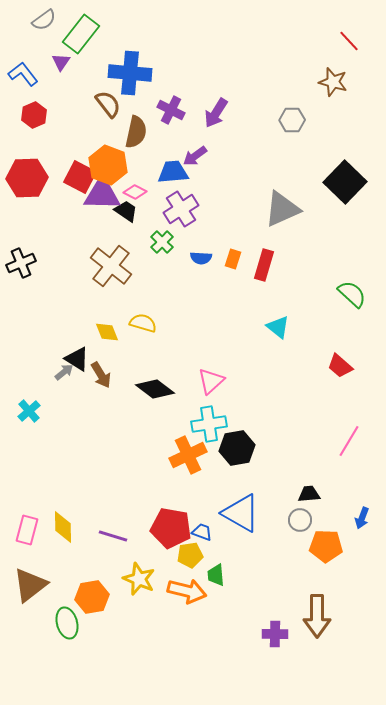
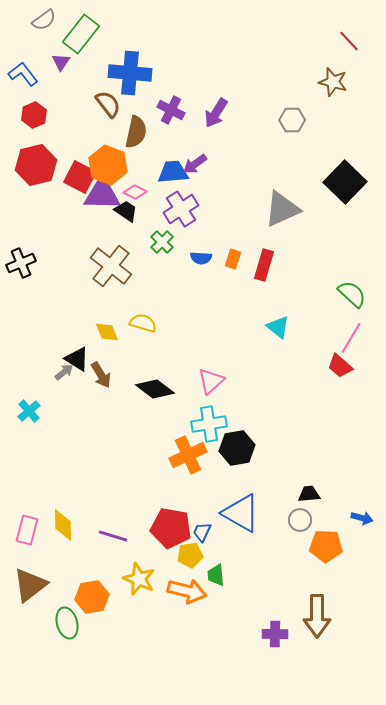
purple arrow at (195, 156): moved 8 px down
red hexagon at (27, 178): moved 9 px right, 13 px up; rotated 12 degrees counterclockwise
pink line at (349, 441): moved 2 px right, 103 px up
blue arrow at (362, 518): rotated 95 degrees counterclockwise
yellow diamond at (63, 527): moved 2 px up
blue trapezoid at (202, 532): rotated 85 degrees counterclockwise
